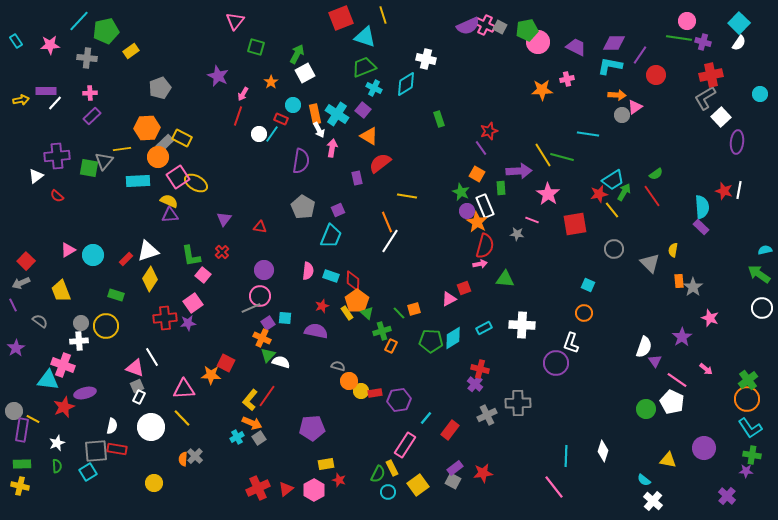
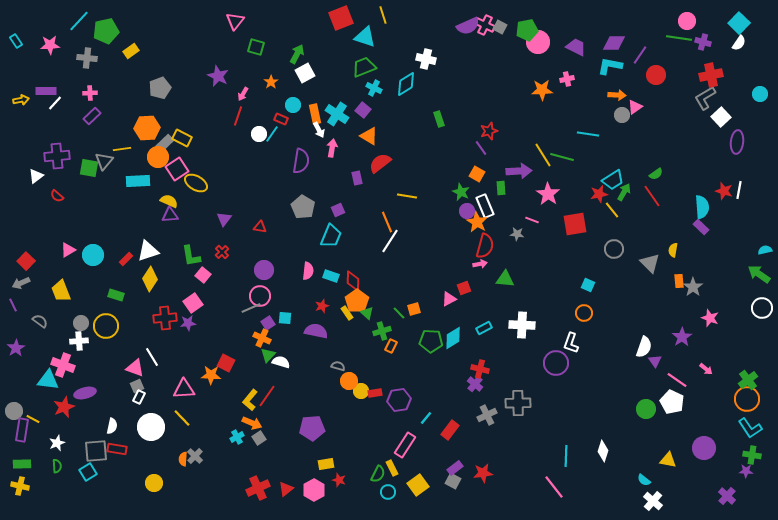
pink square at (178, 177): moved 1 px left, 8 px up
